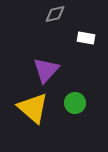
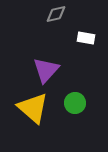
gray diamond: moved 1 px right
